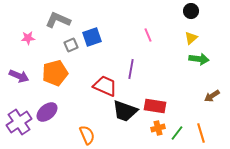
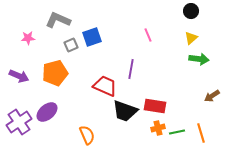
green line: moved 1 px up; rotated 42 degrees clockwise
